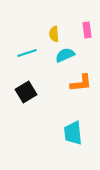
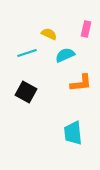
pink rectangle: moved 1 px left, 1 px up; rotated 21 degrees clockwise
yellow semicircle: moved 5 px left; rotated 119 degrees clockwise
black square: rotated 30 degrees counterclockwise
